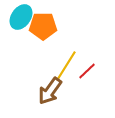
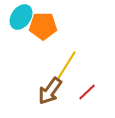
red line: moved 21 px down
